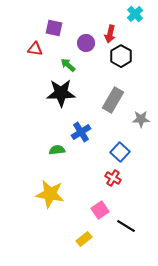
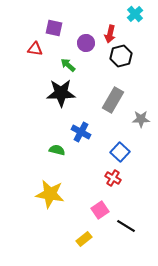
black hexagon: rotated 15 degrees clockwise
blue cross: rotated 30 degrees counterclockwise
green semicircle: rotated 21 degrees clockwise
